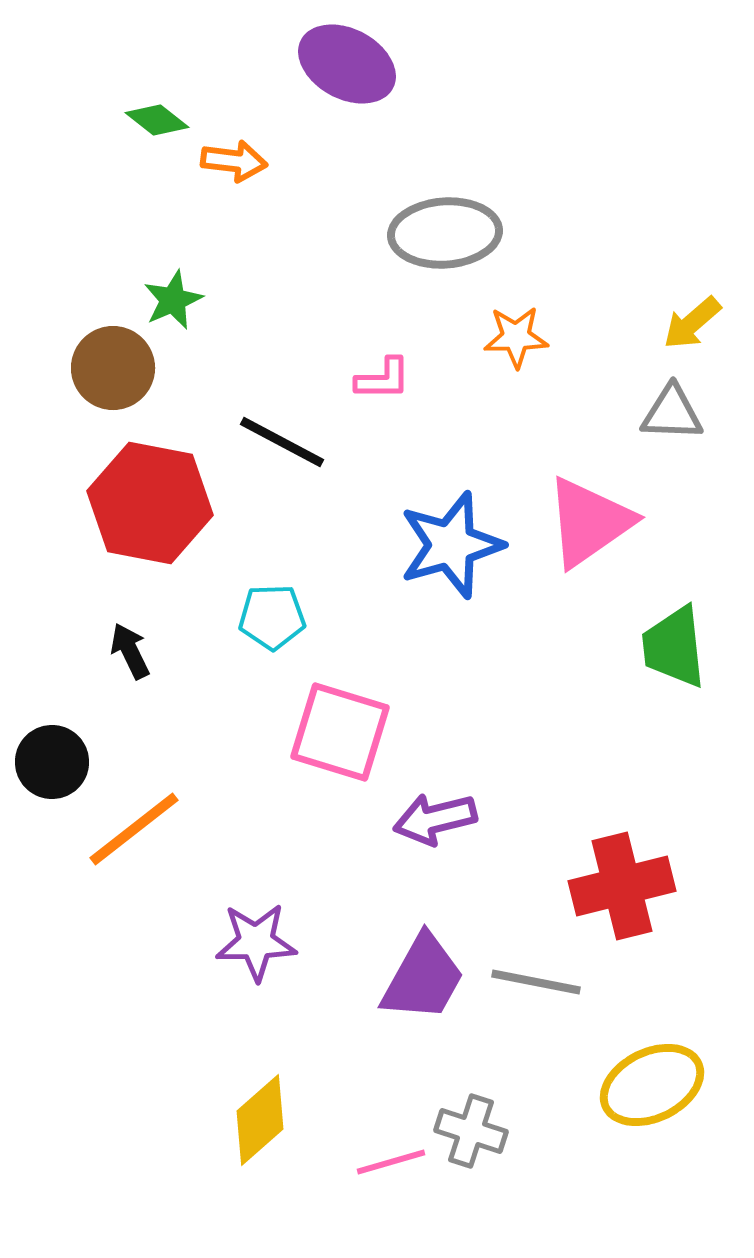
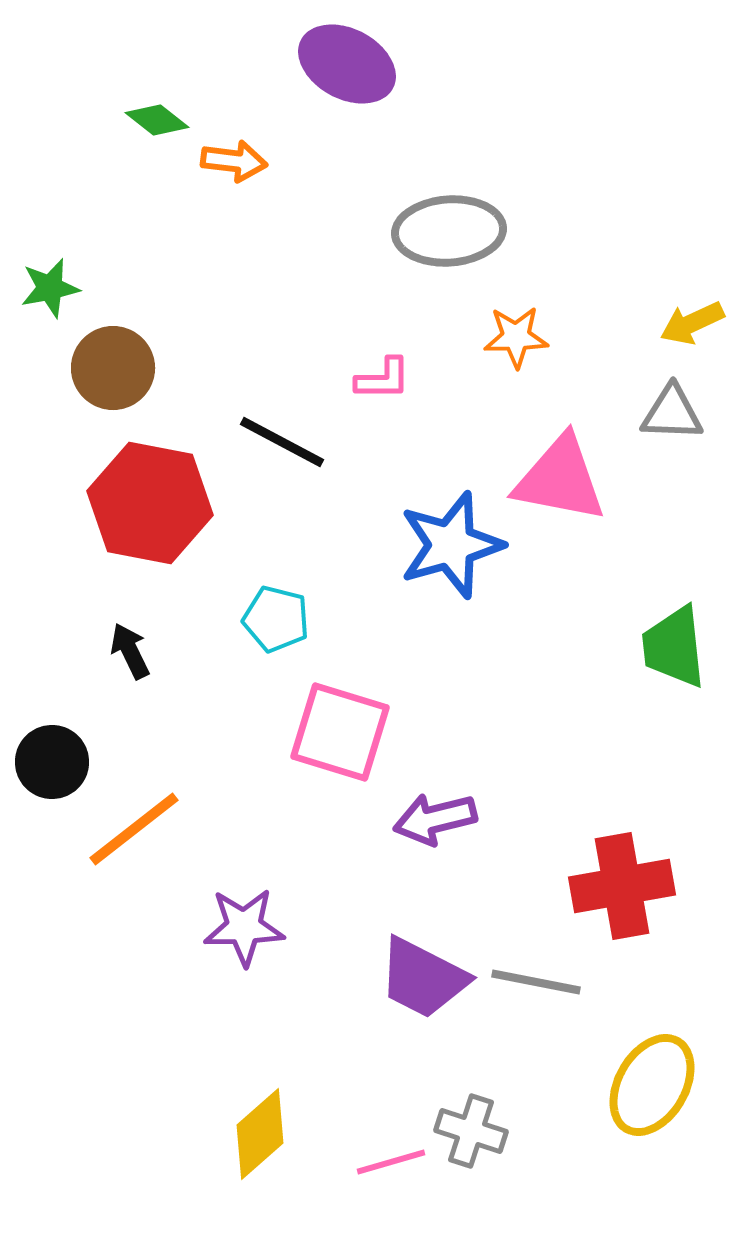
gray ellipse: moved 4 px right, 2 px up
green star: moved 123 px left, 12 px up; rotated 12 degrees clockwise
yellow arrow: rotated 16 degrees clockwise
pink triangle: moved 29 px left, 43 px up; rotated 46 degrees clockwise
cyan pentagon: moved 4 px right, 2 px down; rotated 16 degrees clockwise
red cross: rotated 4 degrees clockwise
purple star: moved 12 px left, 15 px up
purple trapezoid: rotated 88 degrees clockwise
yellow ellipse: rotated 34 degrees counterclockwise
yellow diamond: moved 14 px down
